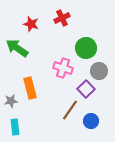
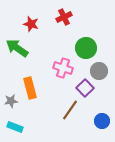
red cross: moved 2 px right, 1 px up
purple square: moved 1 px left, 1 px up
blue circle: moved 11 px right
cyan rectangle: rotated 63 degrees counterclockwise
